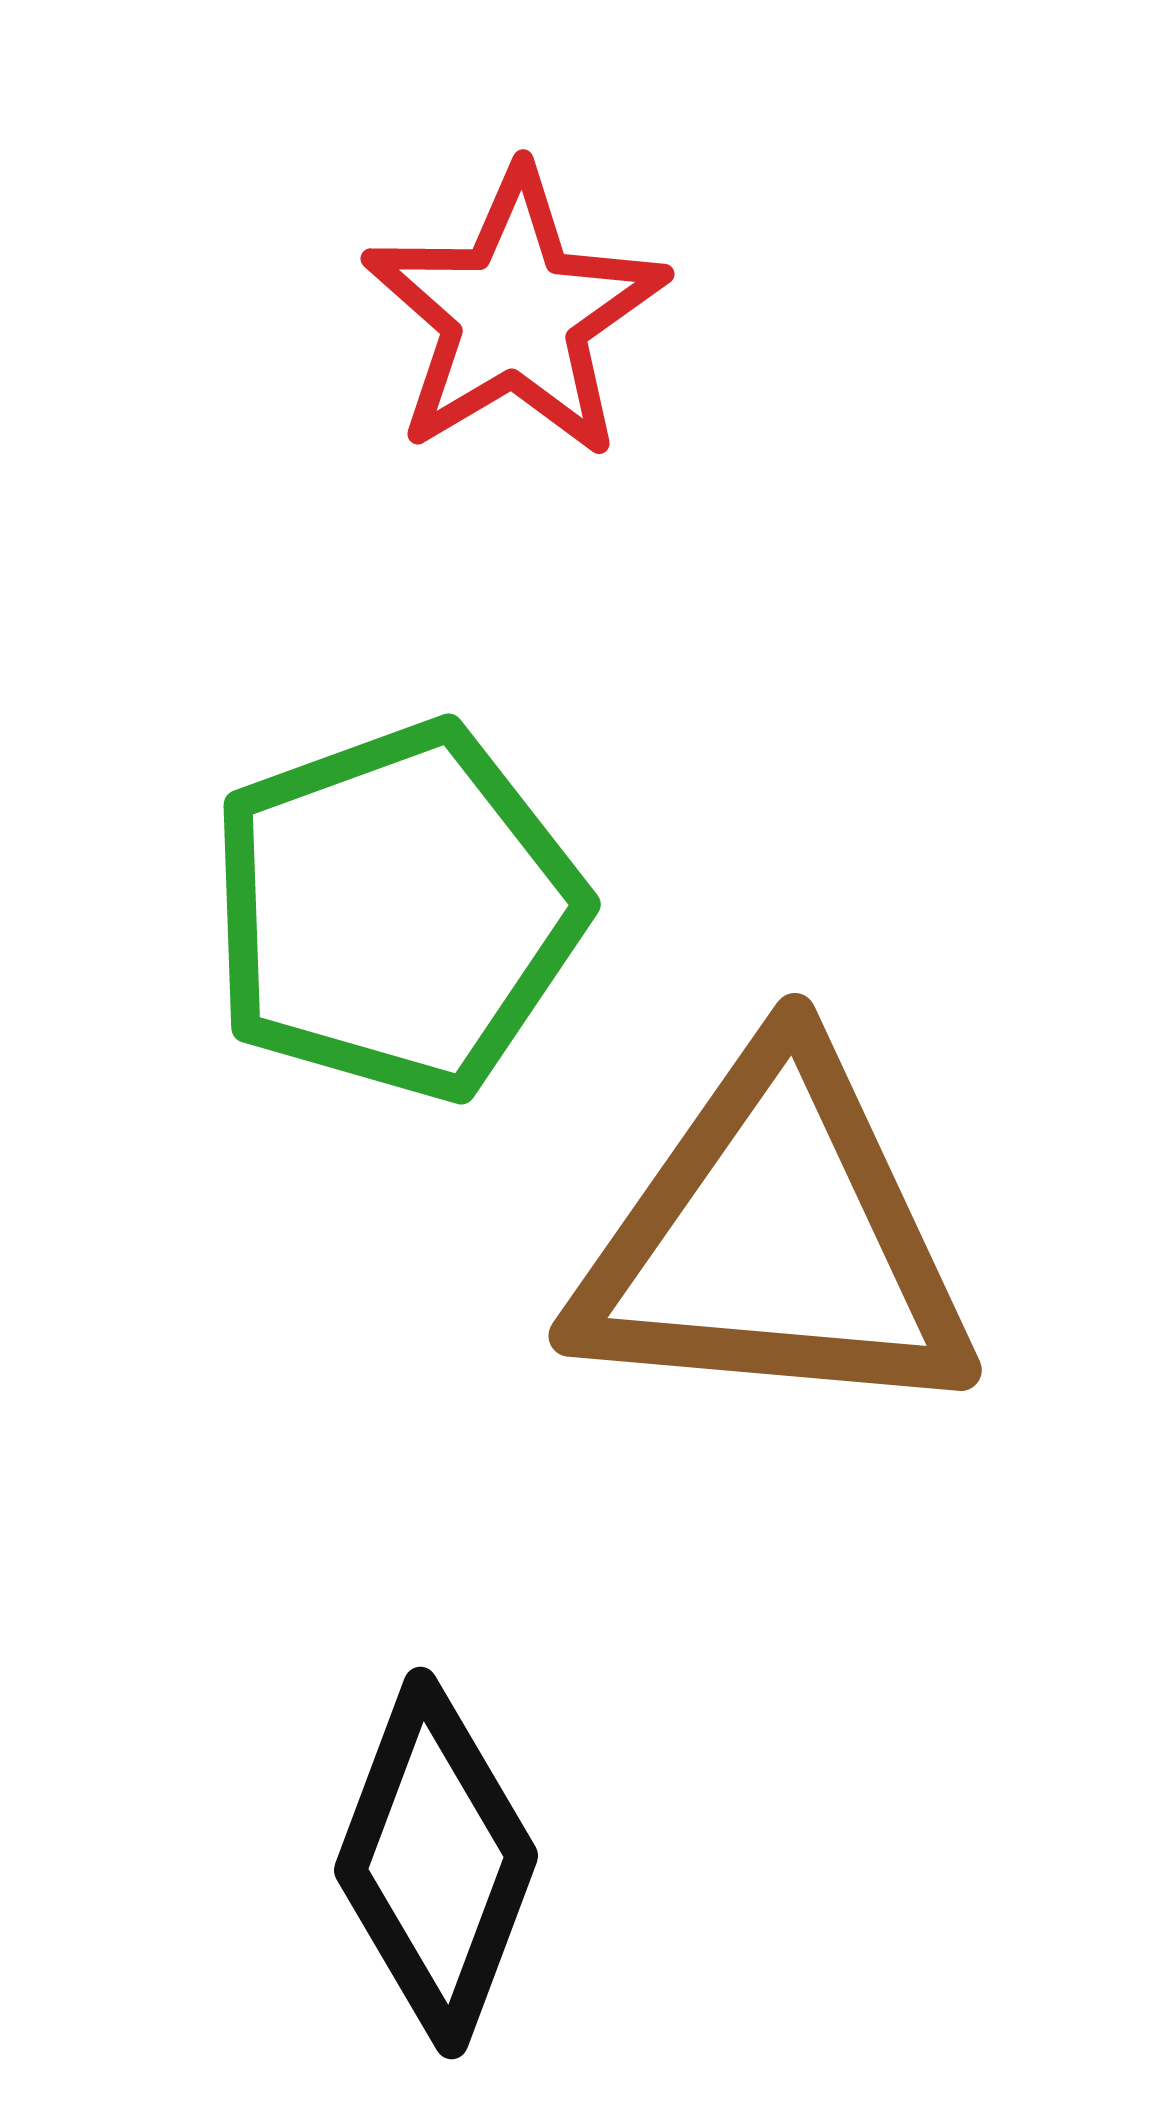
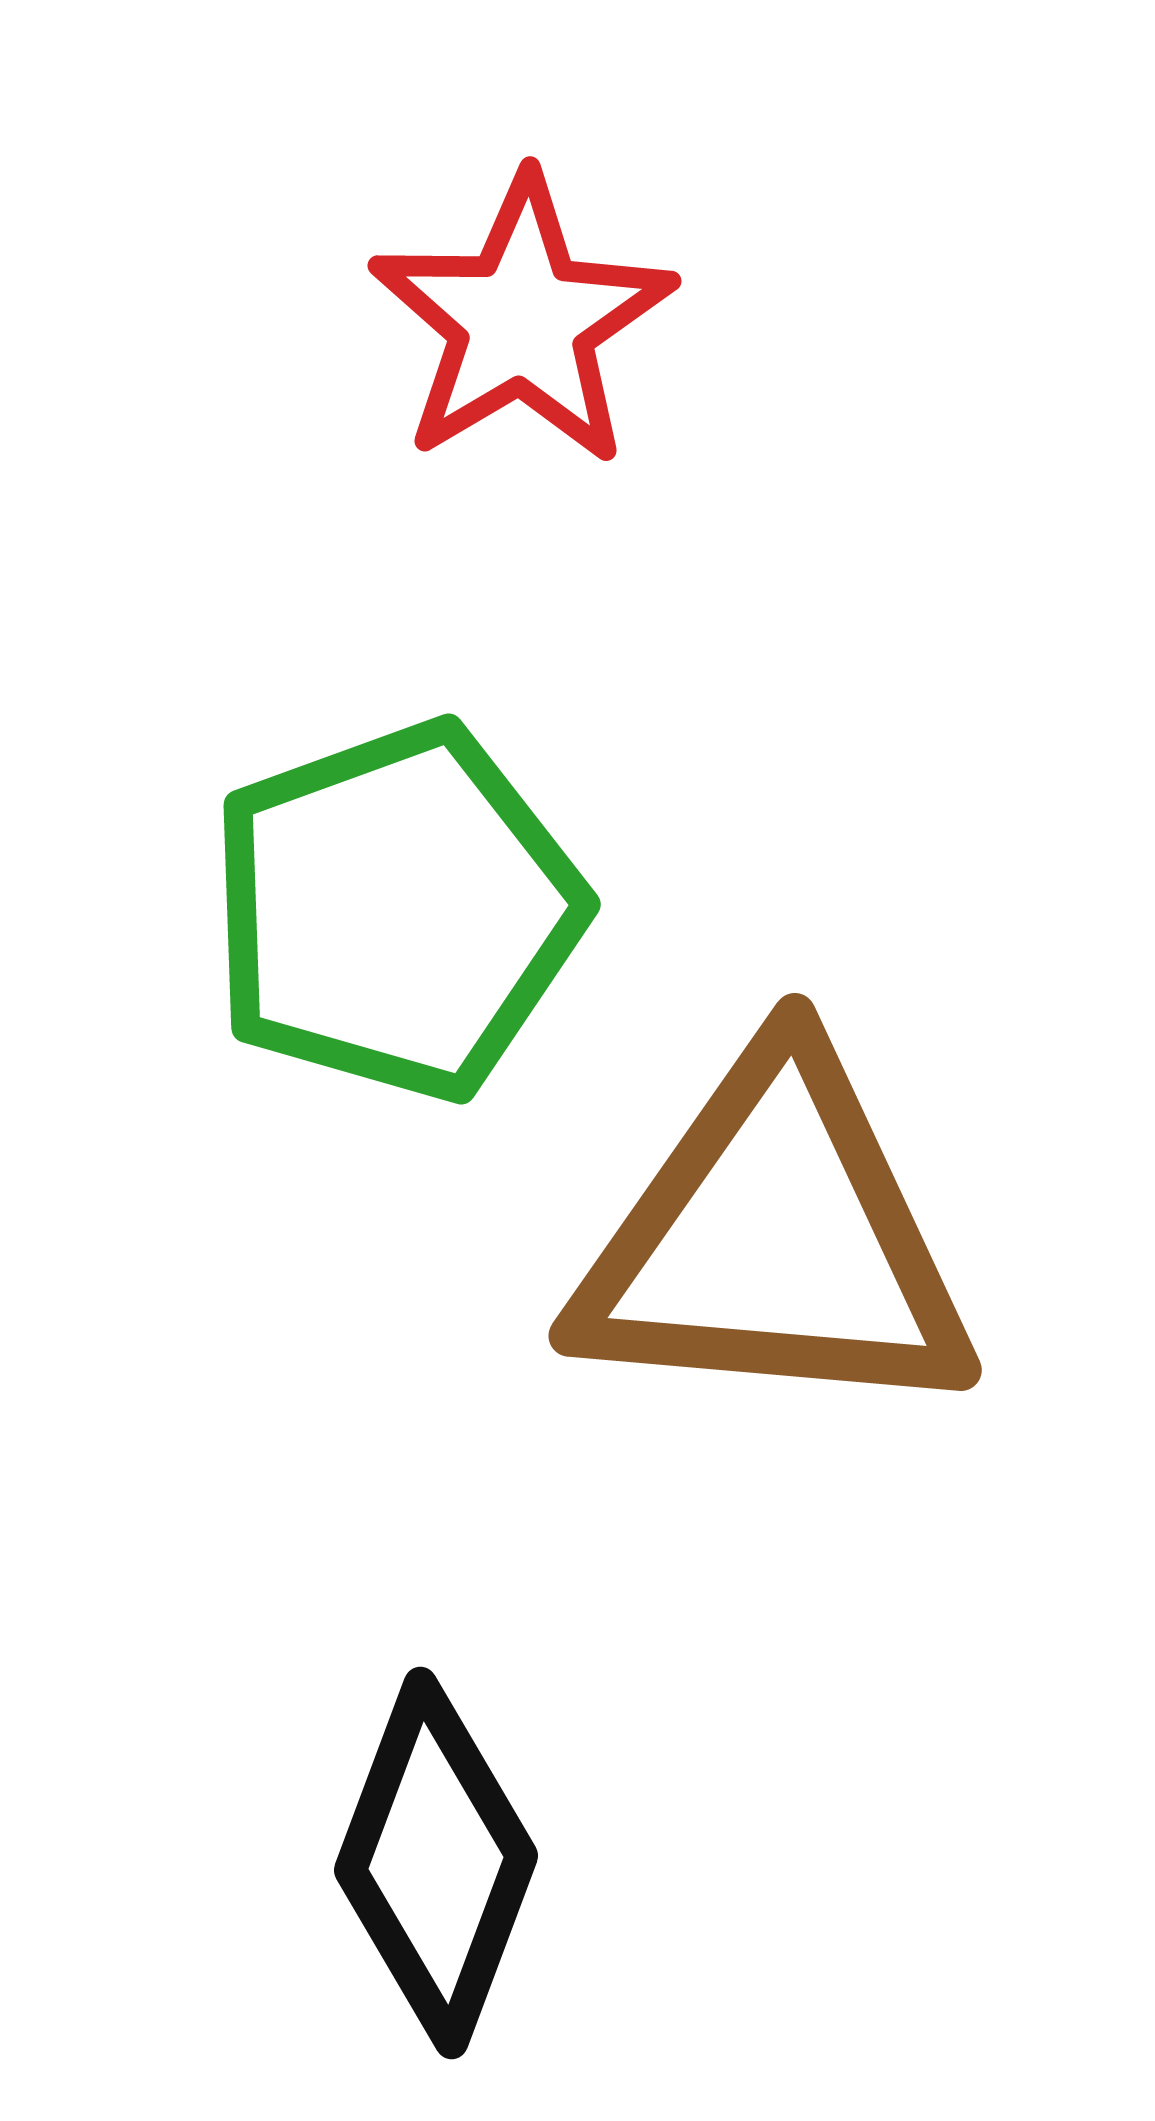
red star: moved 7 px right, 7 px down
